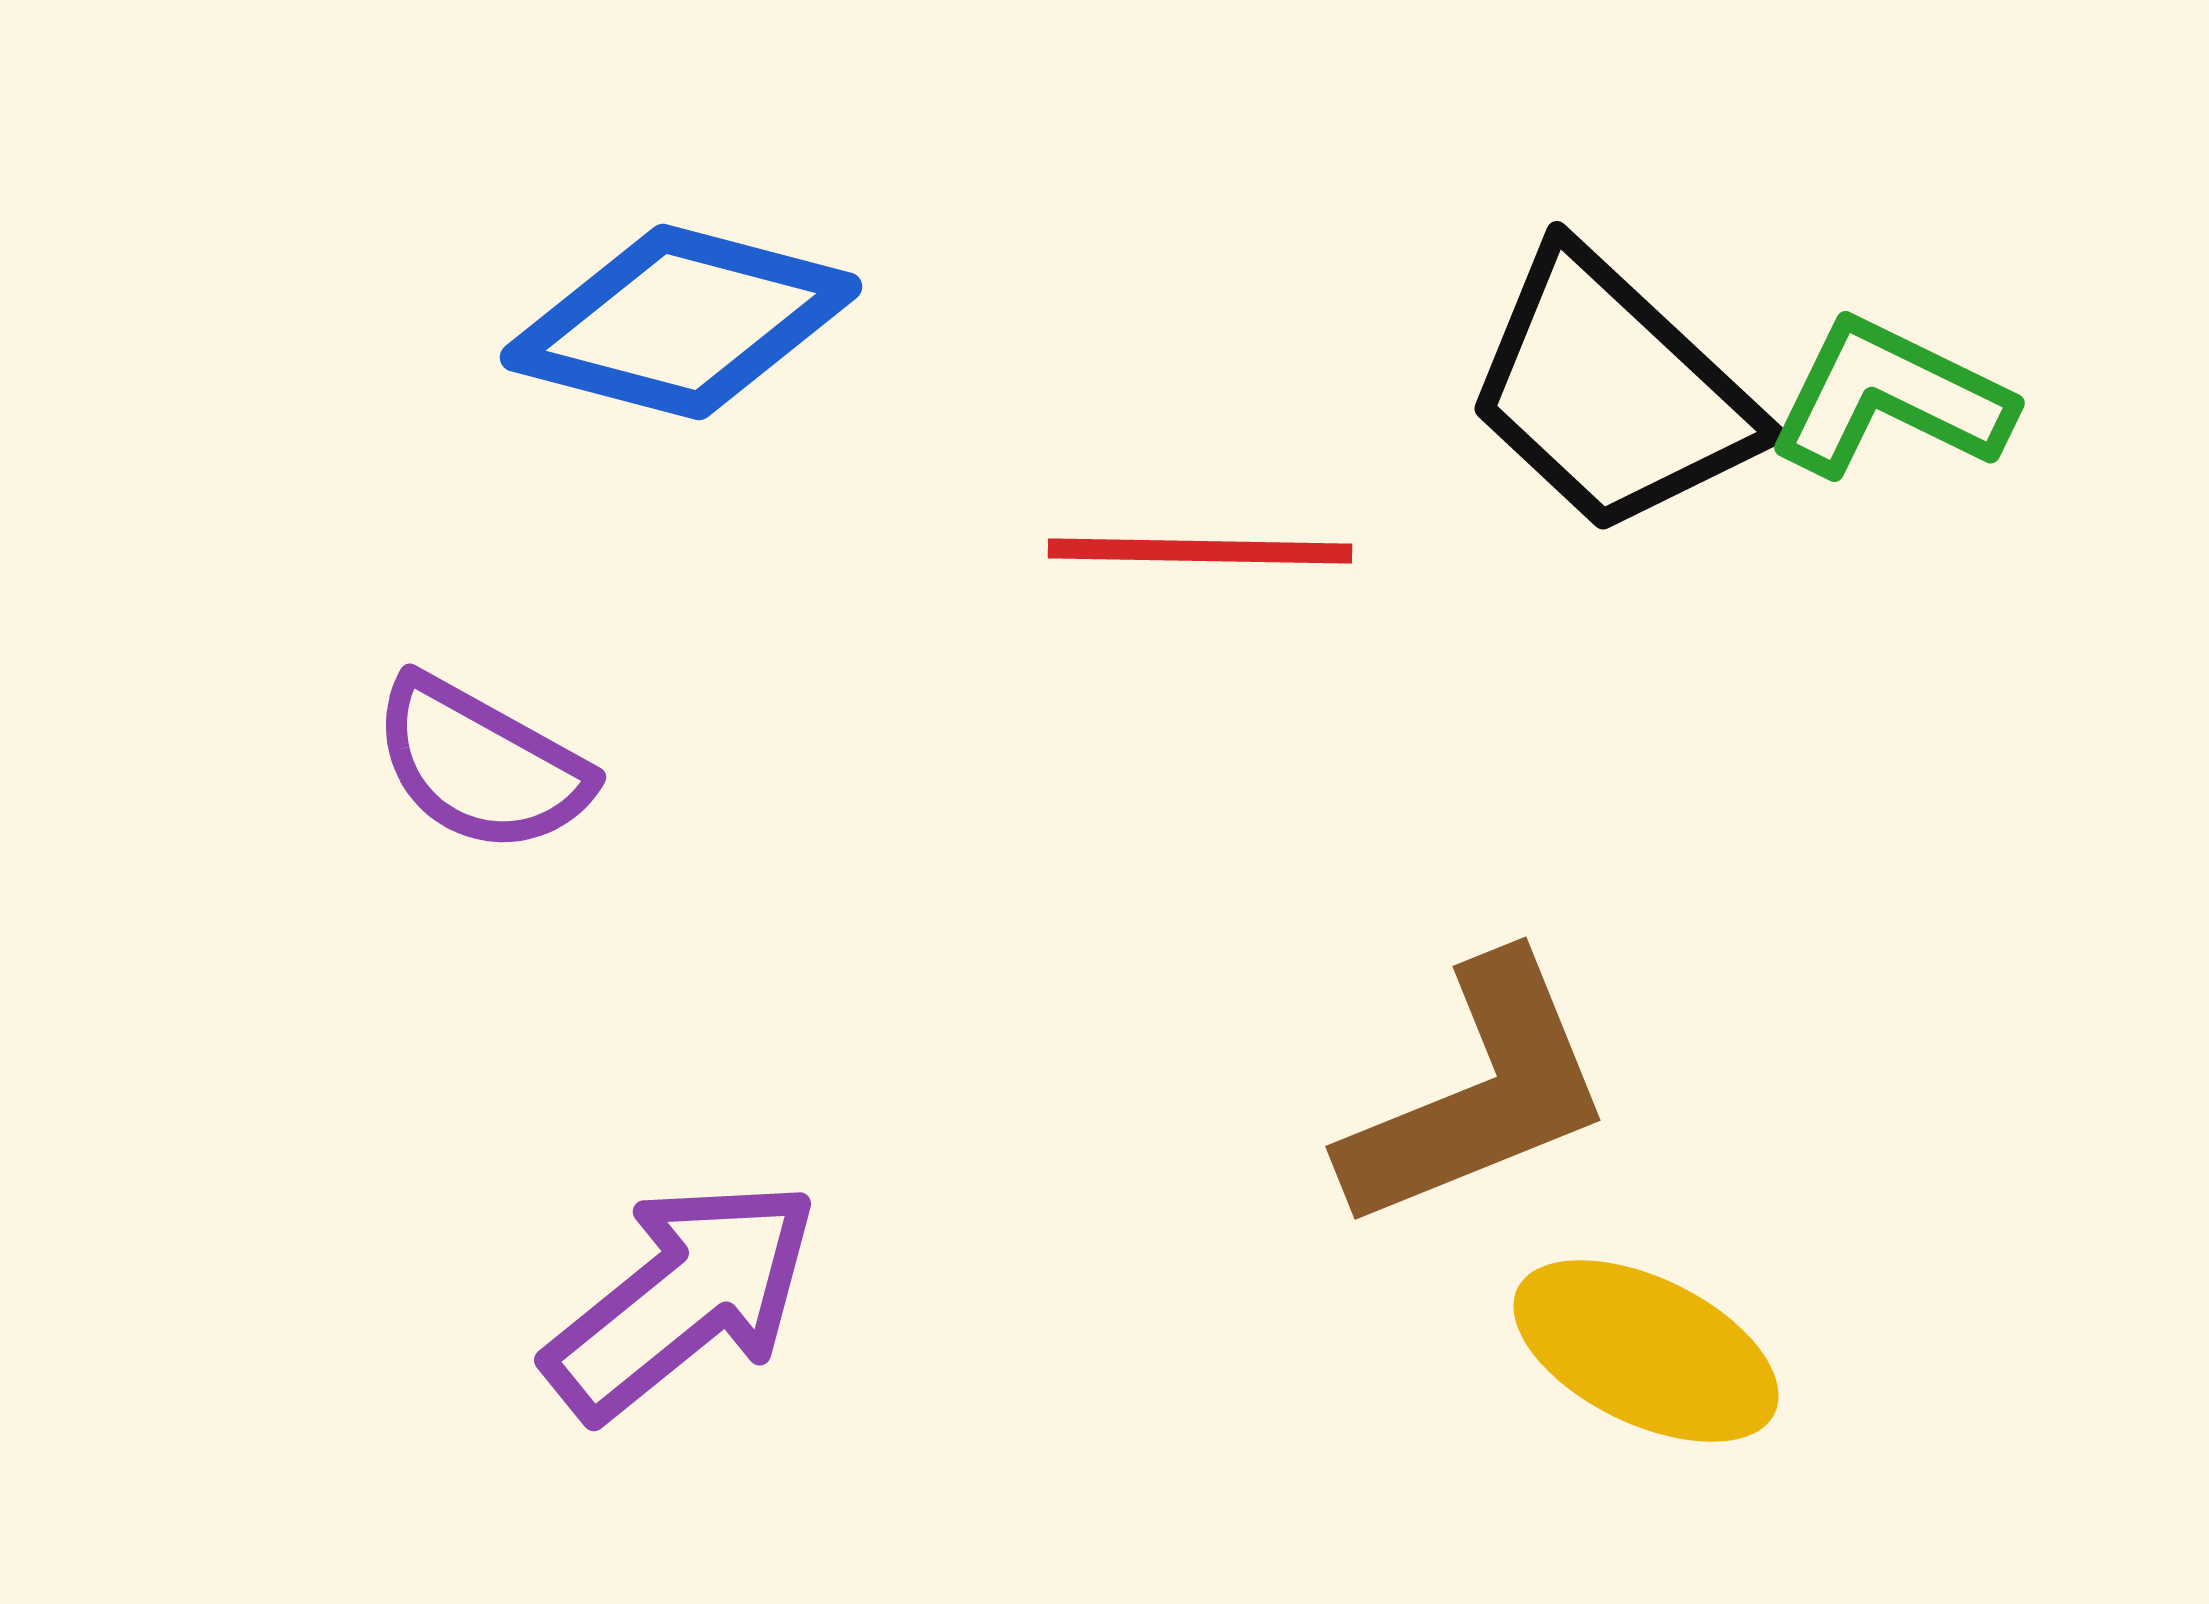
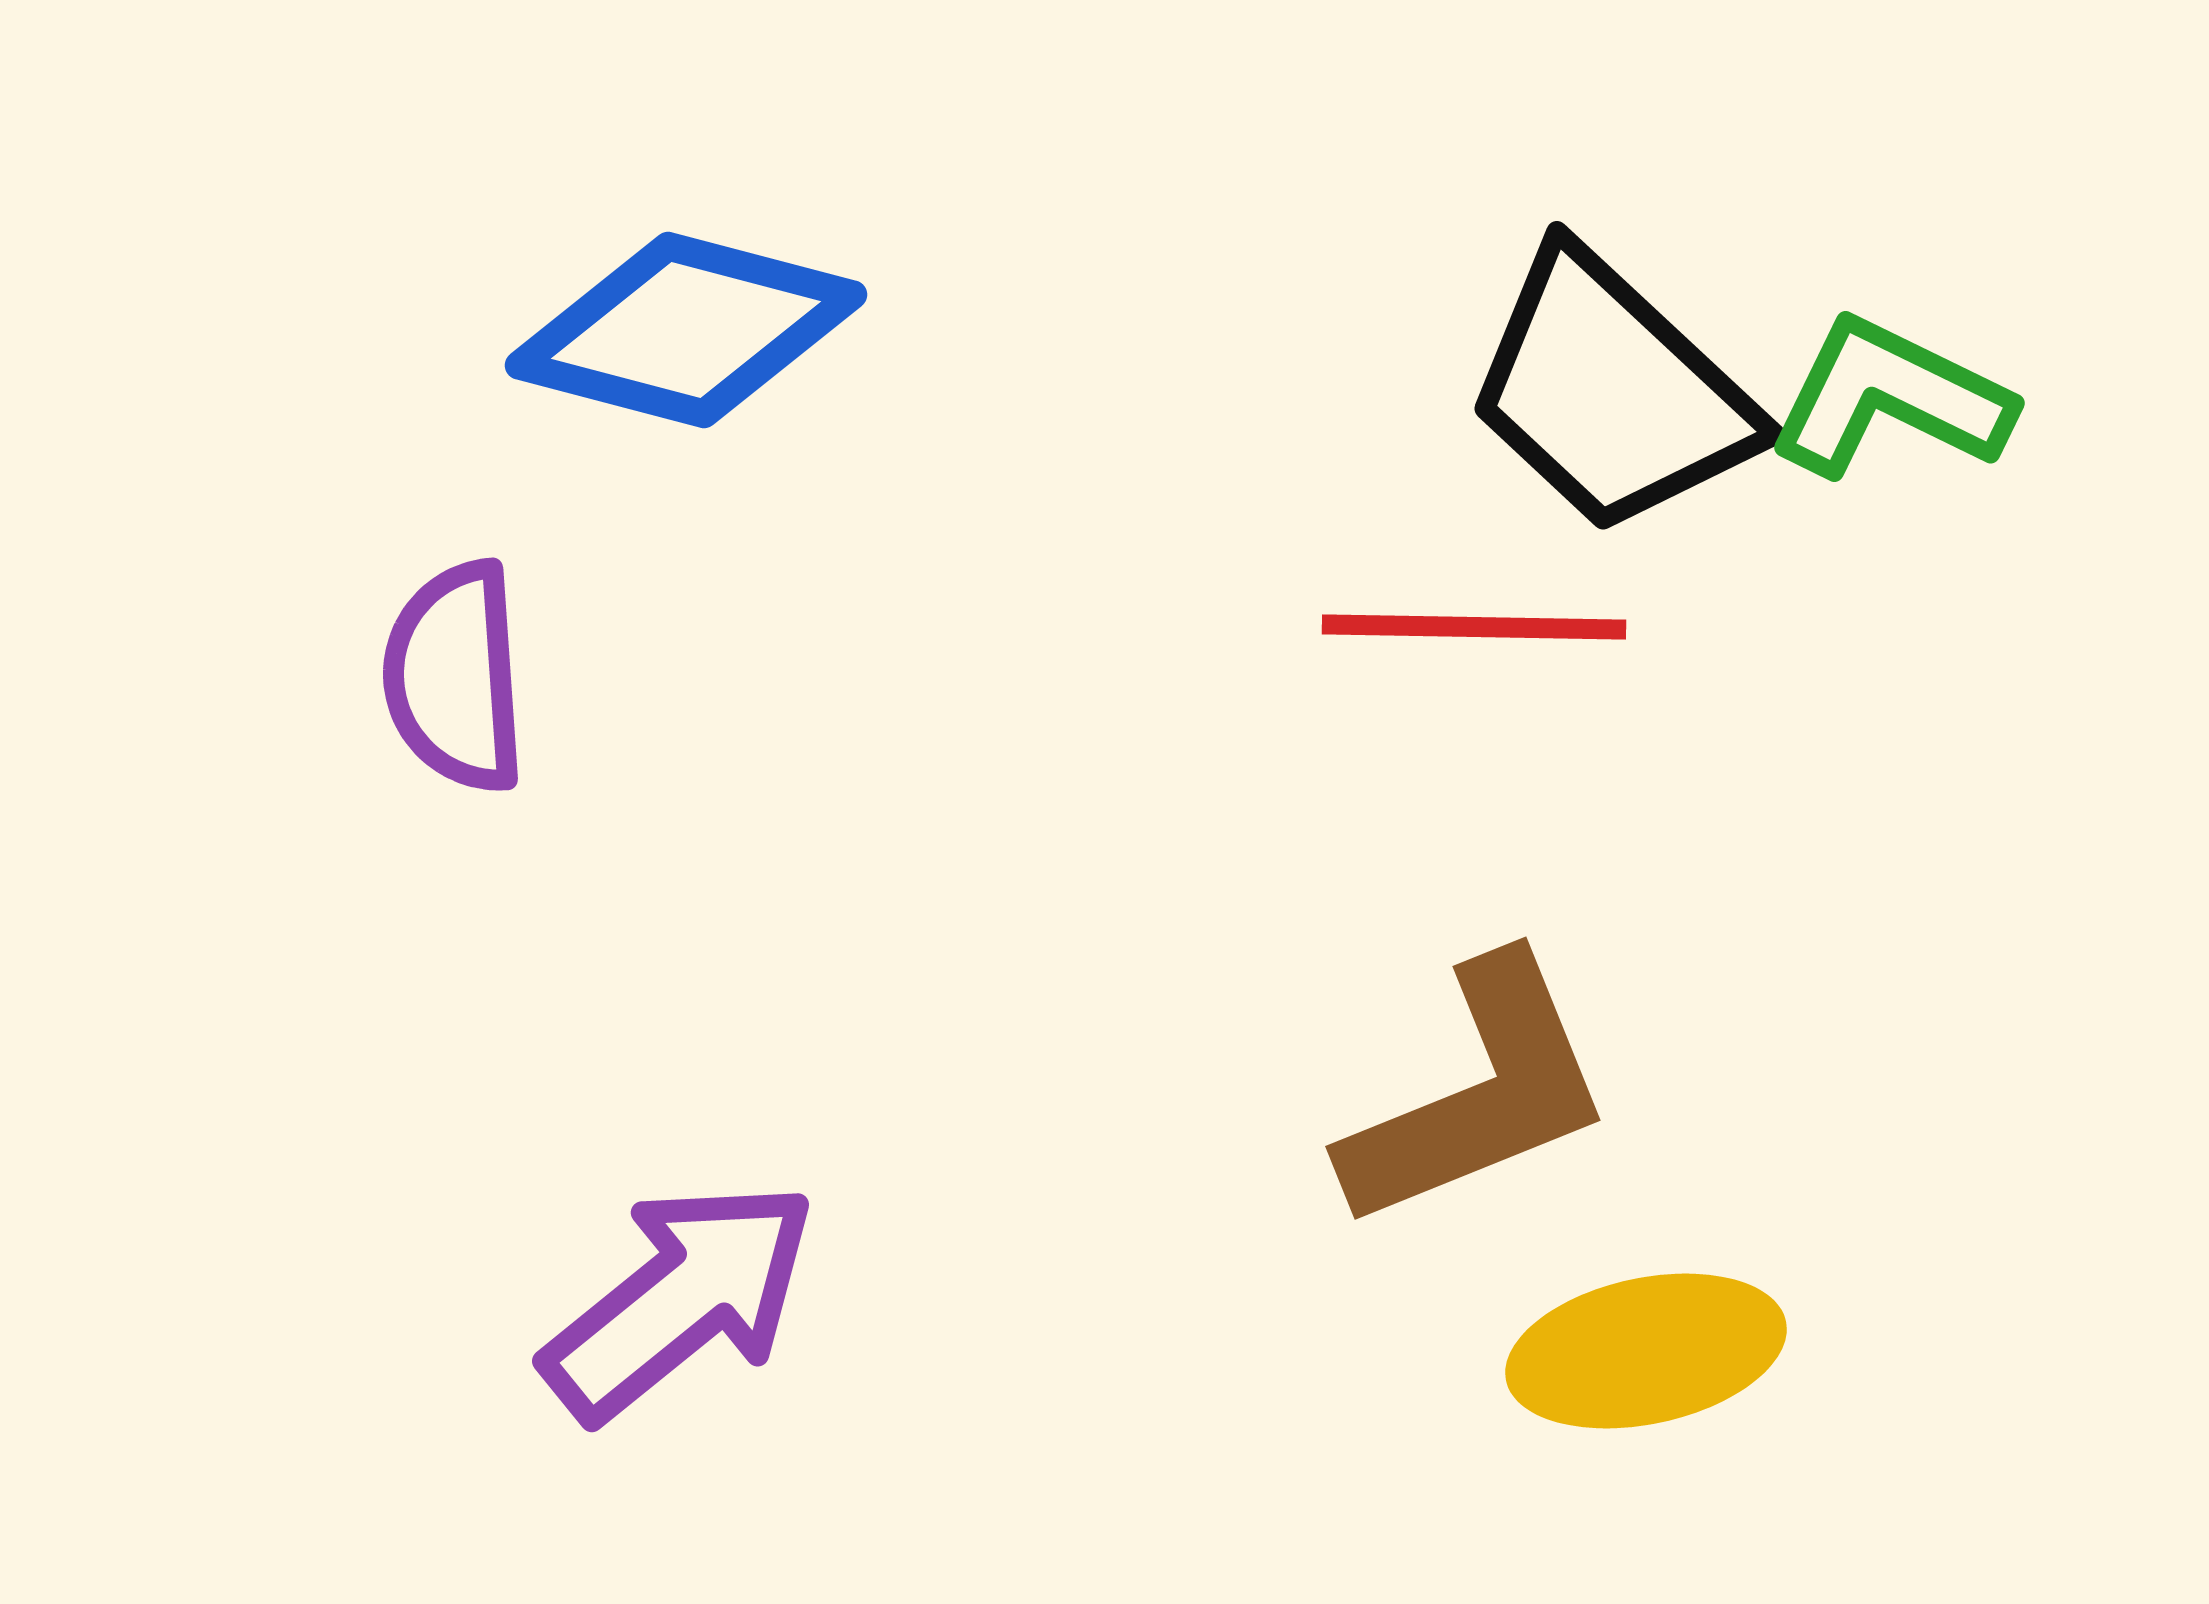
blue diamond: moved 5 px right, 8 px down
red line: moved 274 px right, 76 px down
purple semicircle: moved 26 px left, 88 px up; rotated 57 degrees clockwise
purple arrow: moved 2 px left, 1 px down
yellow ellipse: rotated 38 degrees counterclockwise
